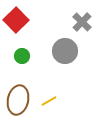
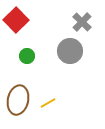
gray circle: moved 5 px right
green circle: moved 5 px right
yellow line: moved 1 px left, 2 px down
